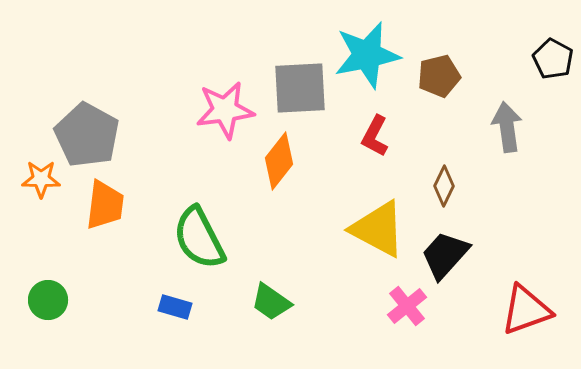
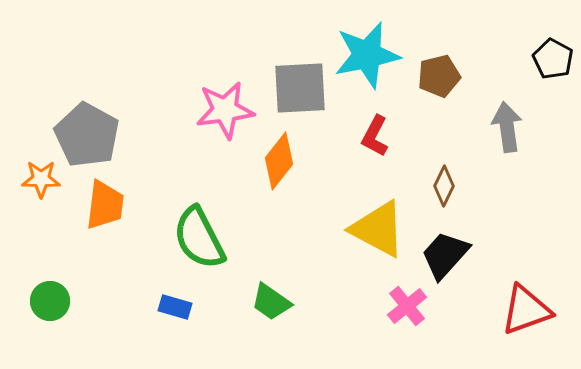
green circle: moved 2 px right, 1 px down
